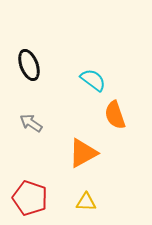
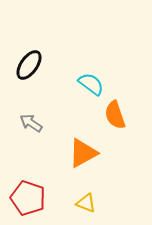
black ellipse: rotated 56 degrees clockwise
cyan semicircle: moved 2 px left, 4 px down
red pentagon: moved 2 px left
yellow triangle: moved 1 px down; rotated 20 degrees clockwise
